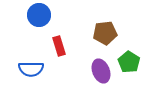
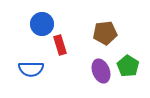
blue circle: moved 3 px right, 9 px down
red rectangle: moved 1 px right, 1 px up
green pentagon: moved 1 px left, 4 px down
